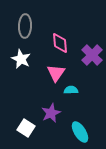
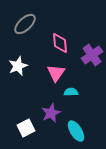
gray ellipse: moved 2 px up; rotated 45 degrees clockwise
purple cross: rotated 10 degrees clockwise
white star: moved 3 px left, 7 px down; rotated 24 degrees clockwise
cyan semicircle: moved 2 px down
white square: rotated 30 degrees clockwise
cyan ellipse: moved 4 px left, 1 px up
